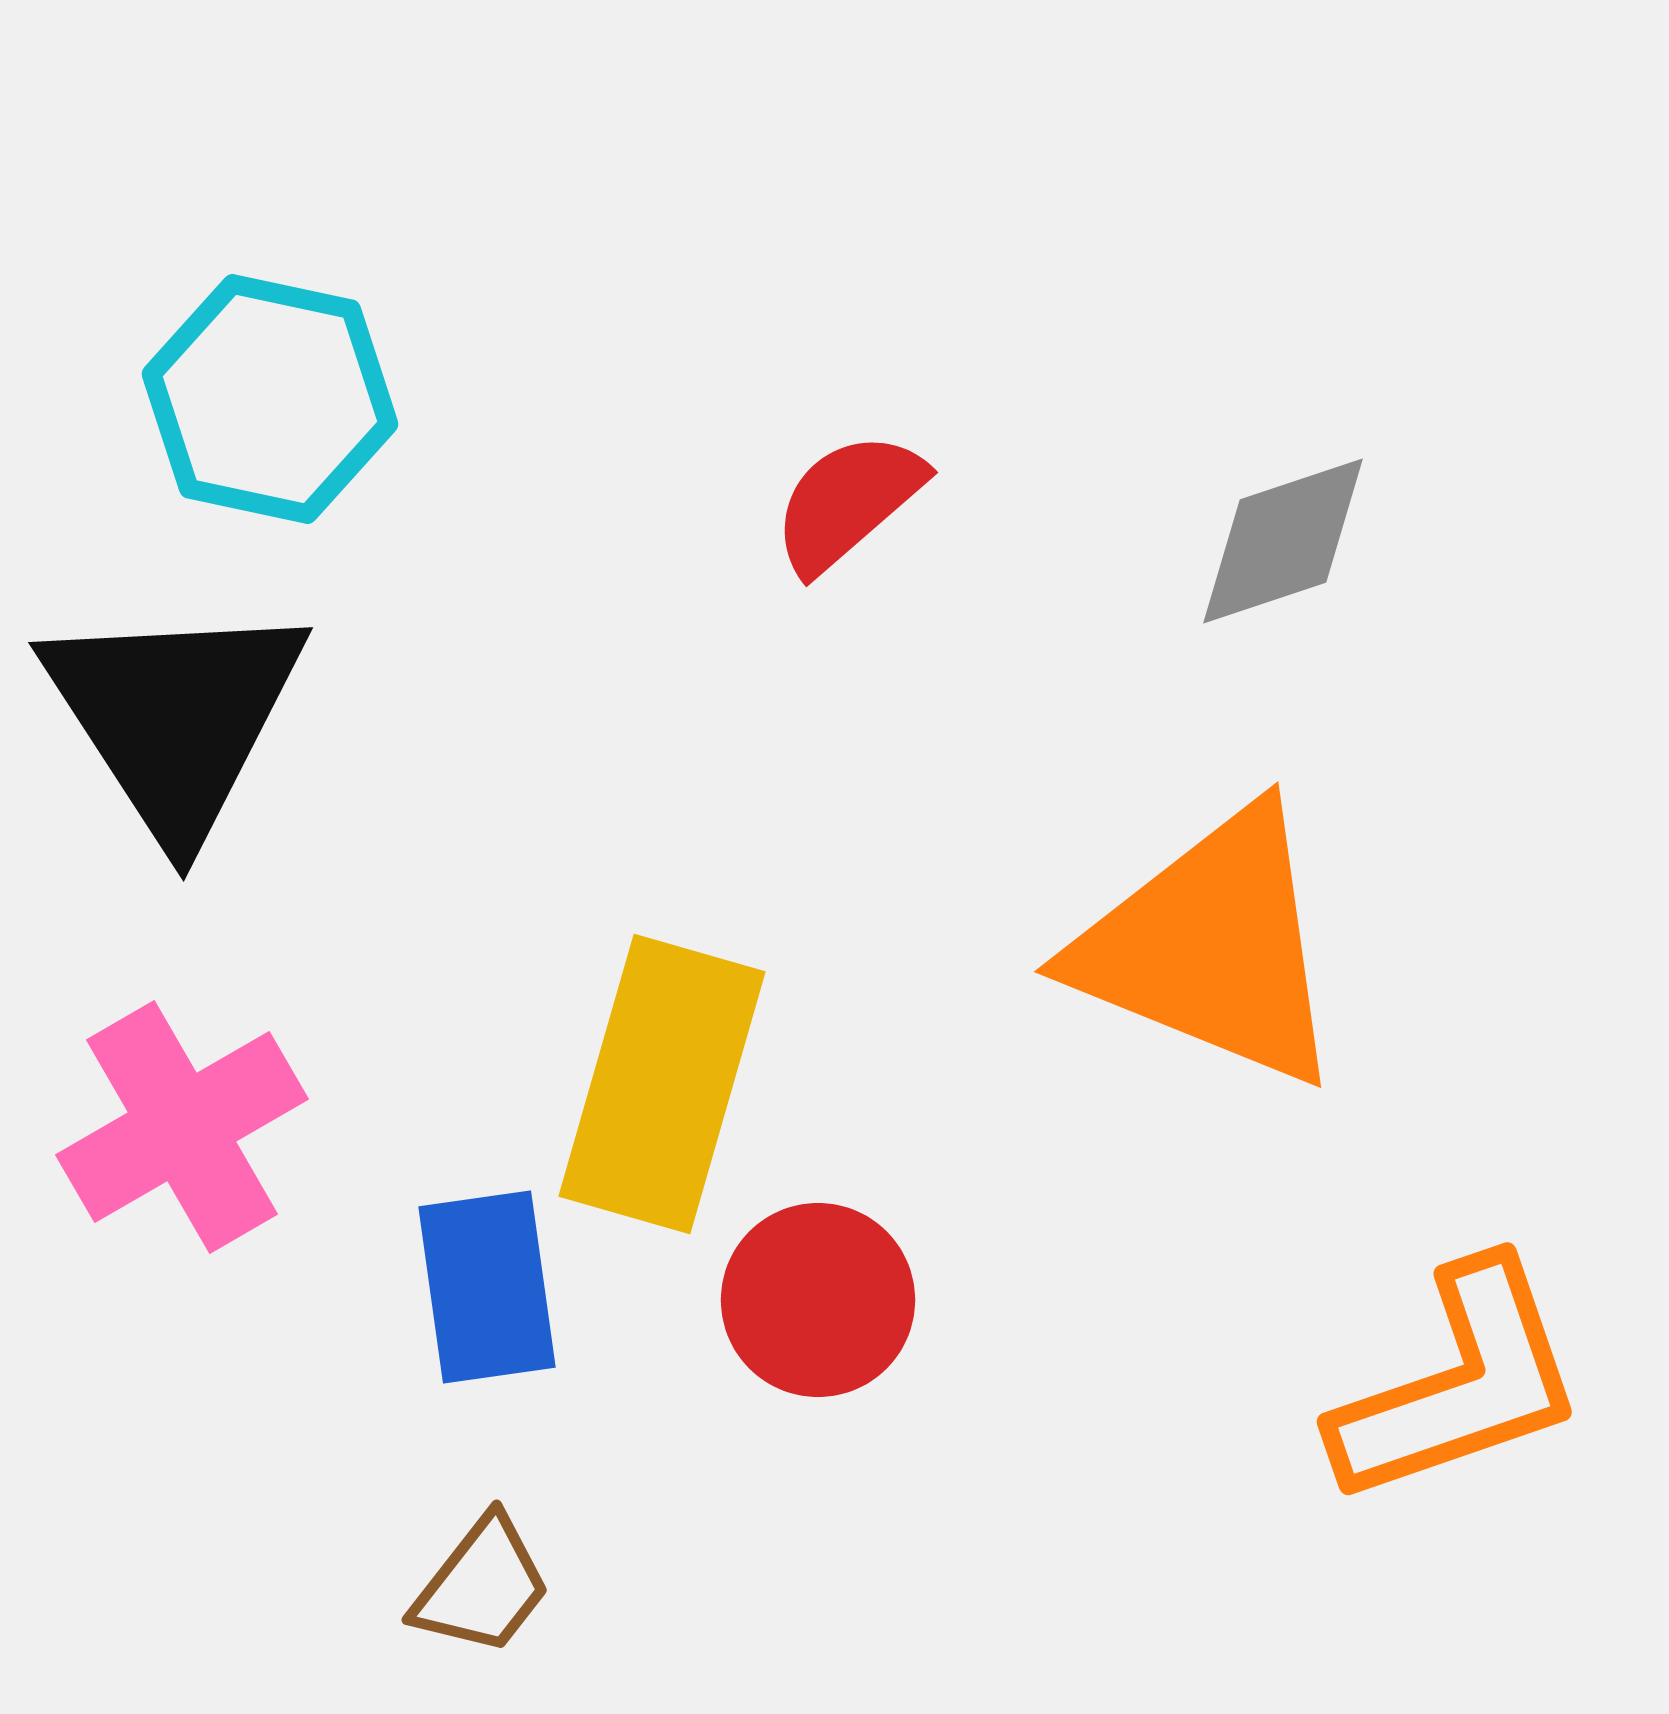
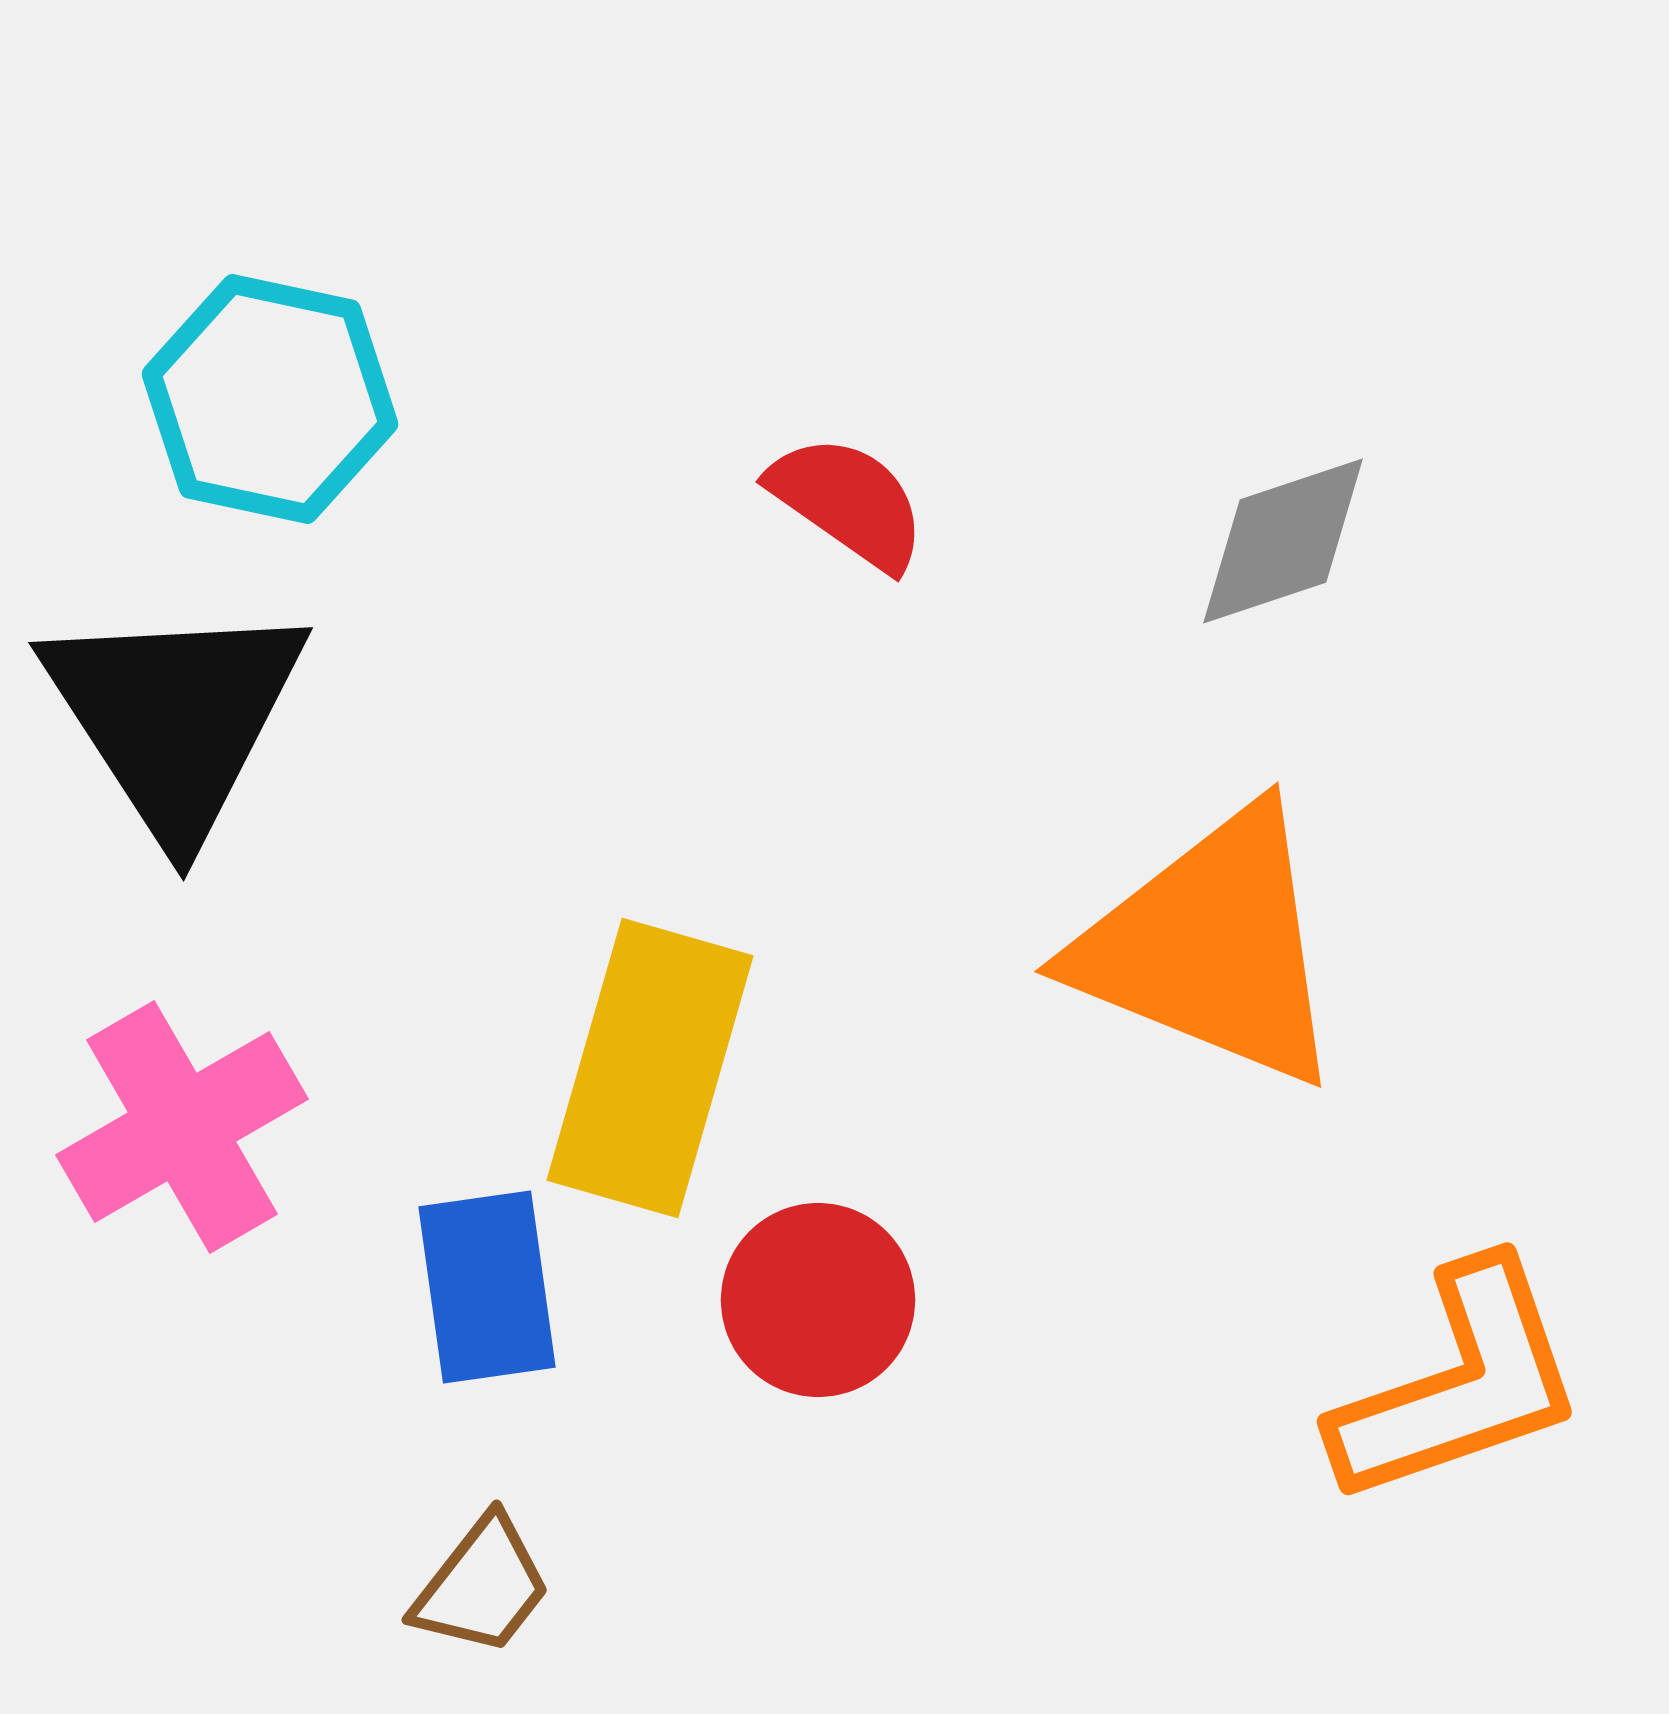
red semicircle: rotated 76 degrees clockwise
yellow rectangle: moved 12 px left, 16 px up
